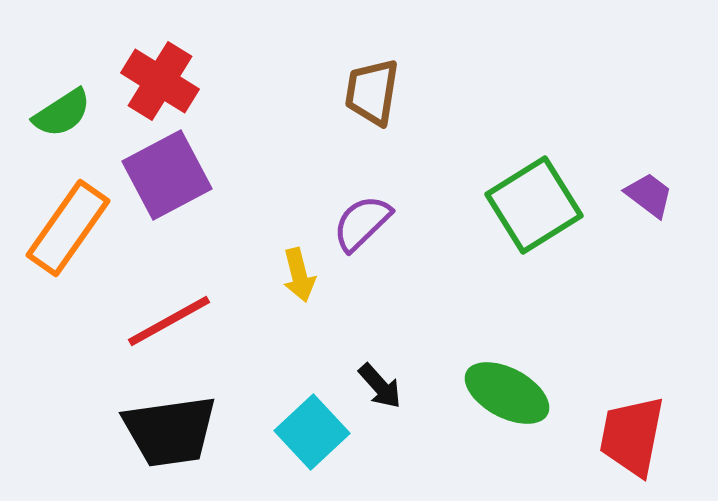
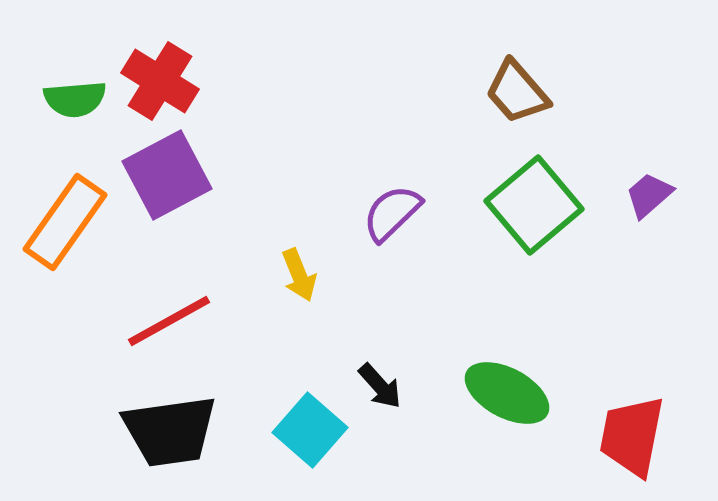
brown trapezoid: moved 145 px right; rotated 50 degrees counterclockwise
green semicircle: moved 13 px right, 14 px up; rotated 28 degrees clockwise
purple trapezoid: rotated 78 degrees counterclockwise
green square: rotated 8 degrees counterclockwise
purple semicircle: moved 30 px right, 10 px up
orange rectangle: moved 3 px left, 6 px up
yellow arrow: rotated 8 degrees counterclockwise
cyan square: moved 2 px left, 2 px up; rotated 6 degrees counterclockwise
